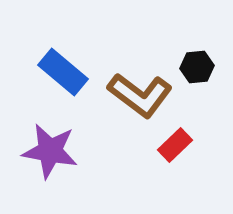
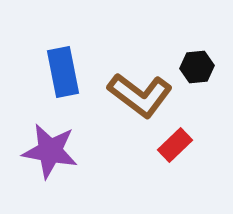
blue rectangle: rotated 39 degrees clockwise
